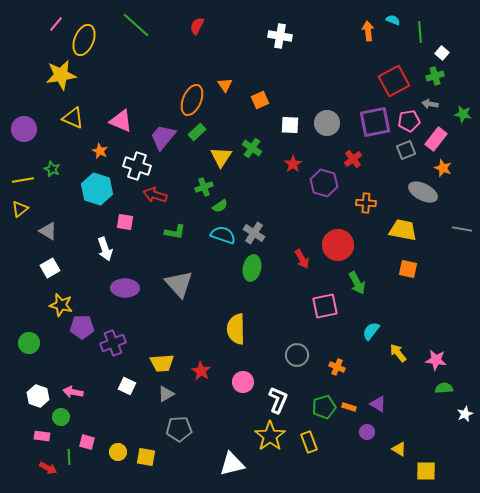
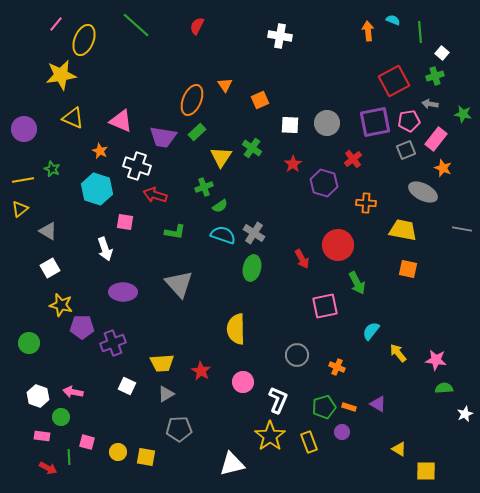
purple trapezoid at (163, 137): rotated 120 degrees counterclockwise
purple ellipse at (125, 288): moved 2 px left, 4 px down
purple circle at (367, 432): moved 25 px left
